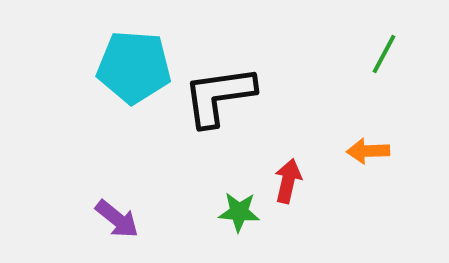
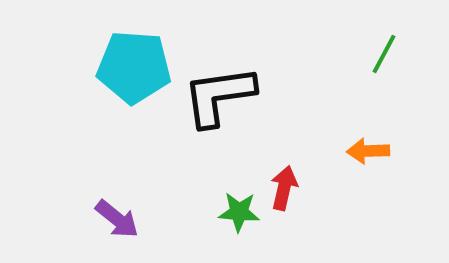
red arrow: moved 4 px left, 7 px down
